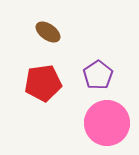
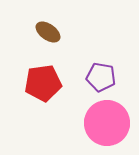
purple pentagon: moved 3 px right, 2 px down; rotated 28 degrees counterclockwise
